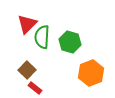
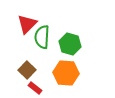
green hexagon: moved 2 px down
orange hexagon: moved 25 px left; rotated 25 degrees clockwise
